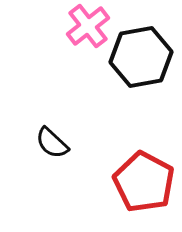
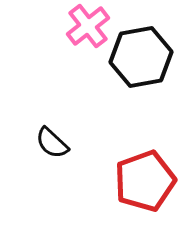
red pentagon: moved 1 px right, 1 px up; rotated 24 degrees clockwise
